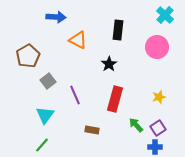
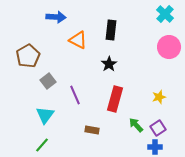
cyan cross: moved 1 px up
black rectangle: moved 7 px left
pink circle: moved 12 px right
